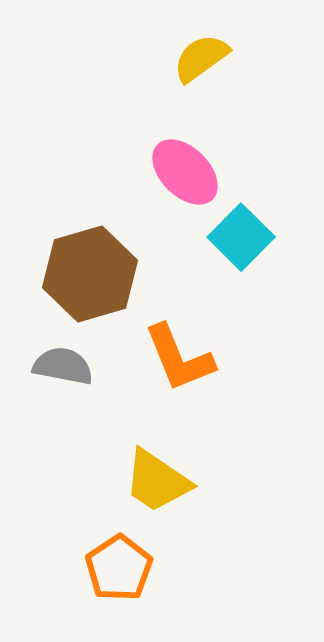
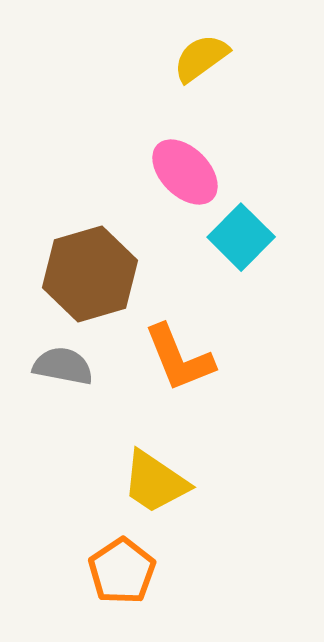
yellow trapezoid: moved 2 px left, 1 px down
orange pentagon: moved 3 px right, 3 px down
